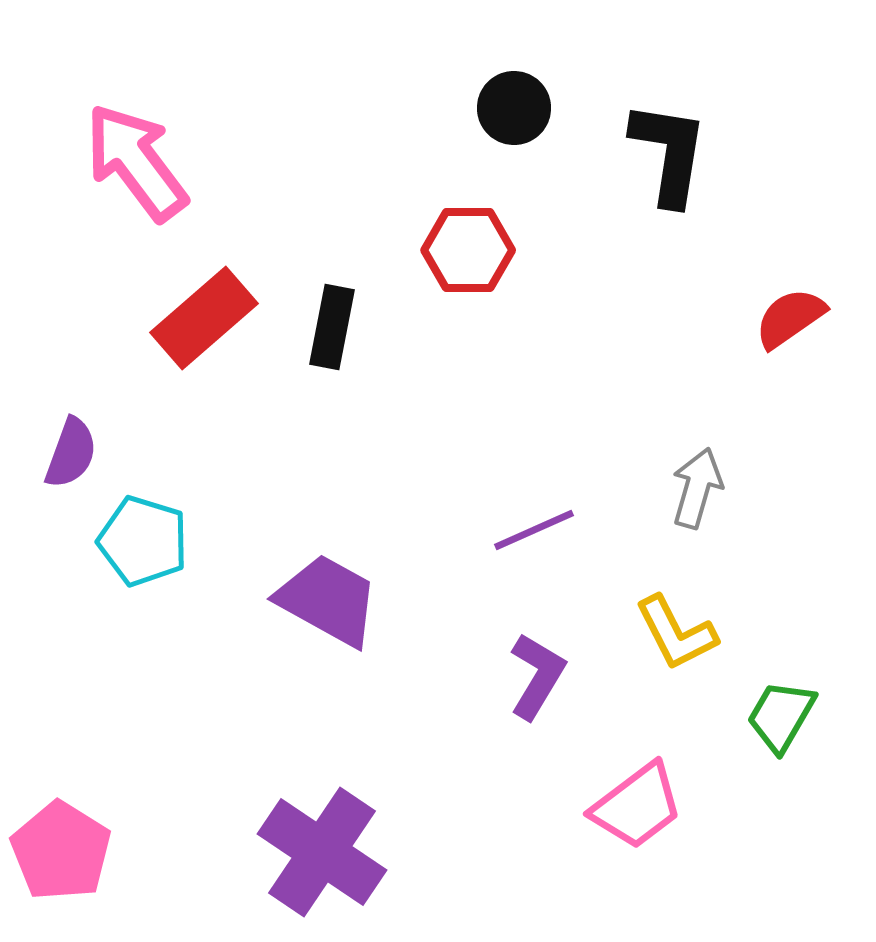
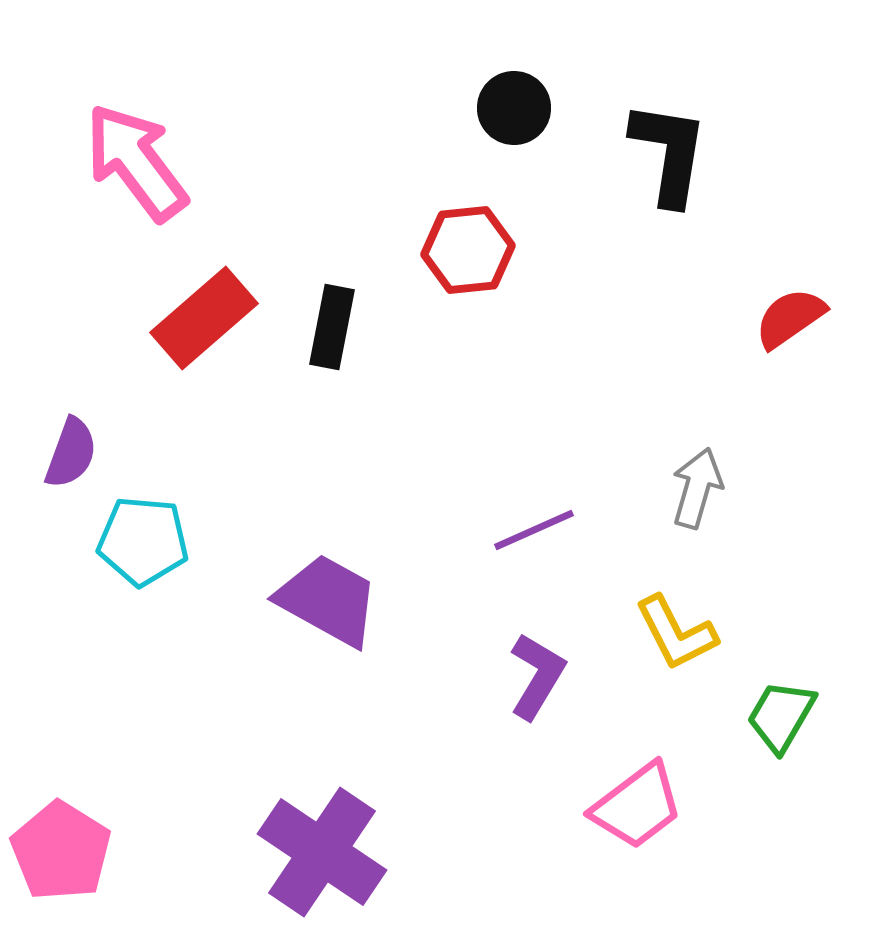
red hexagon: rotated 6 degrees counterclockwise
cyan pentagon: rotated 12 degrees counterclockwise
